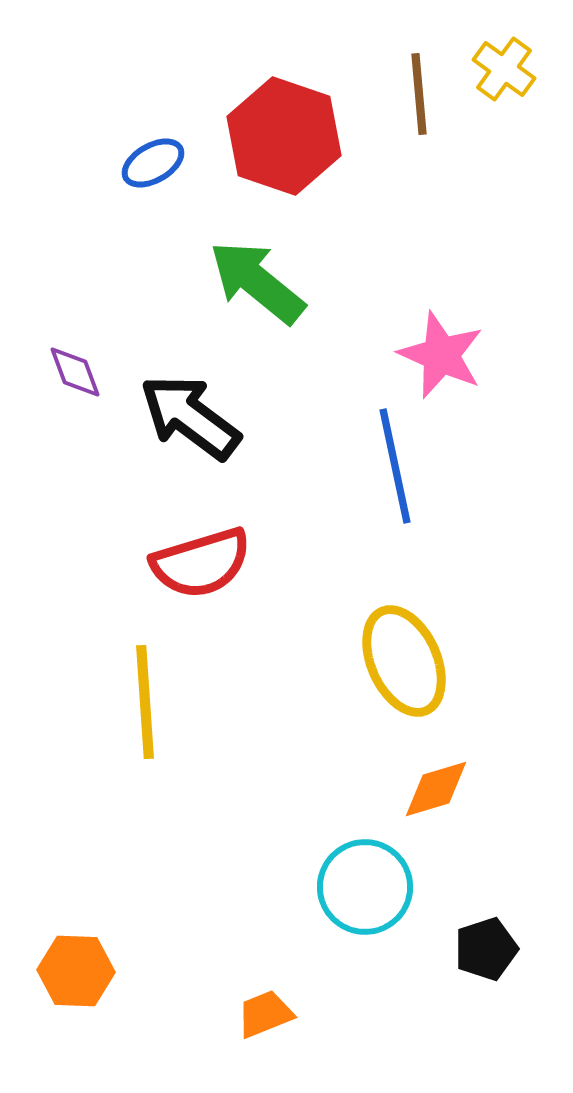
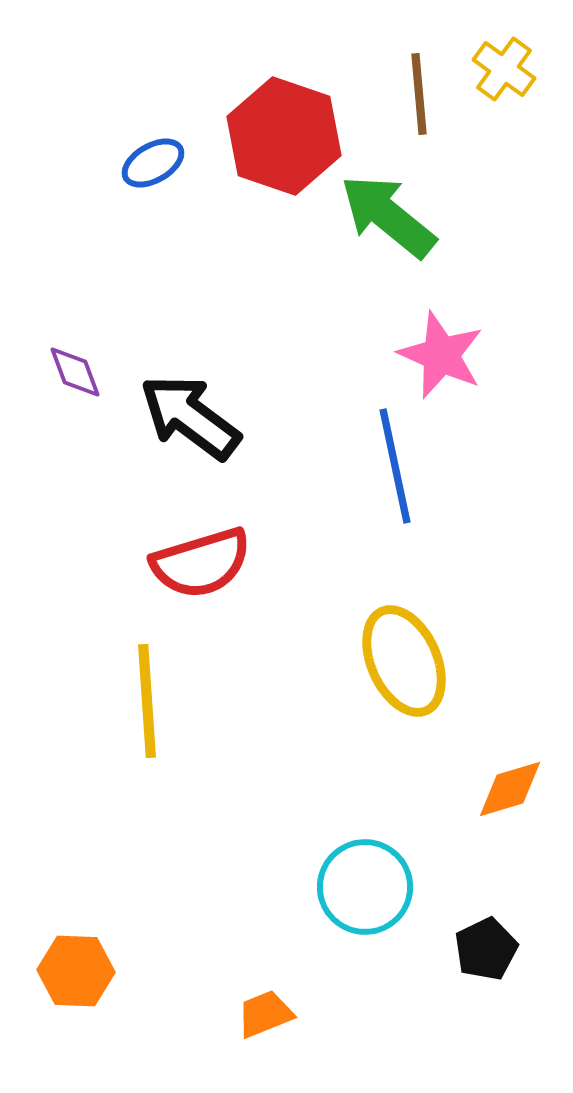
green arrow: moved 131 px right, 66 px up
yellow line: moved 2 px right, 1 px up
orange diamond: moved 74 px right
black pentagon: rotated 8 degrees counterclockwise
